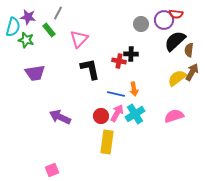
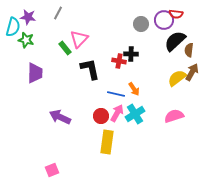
green rectangle: moved 16 px right, 18 px down
purple trapezoid: rotated 80 degrees counterclockwise
orange arrow: rotated 24 degrees counterclockwise
